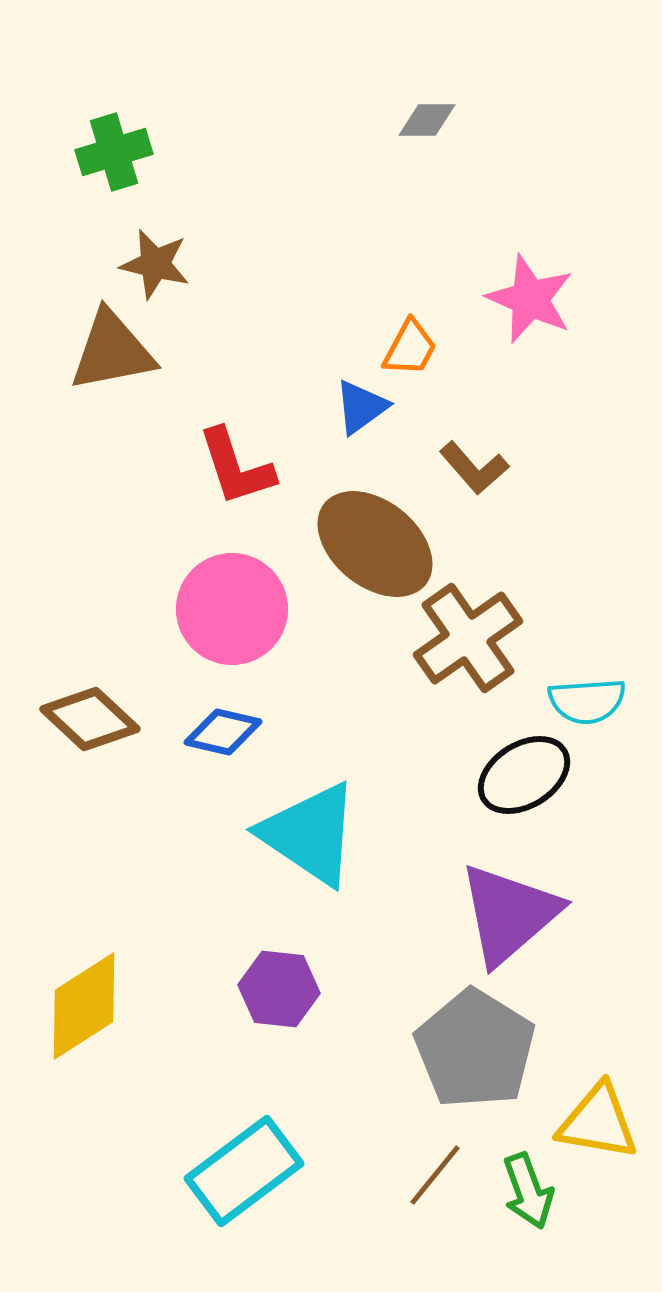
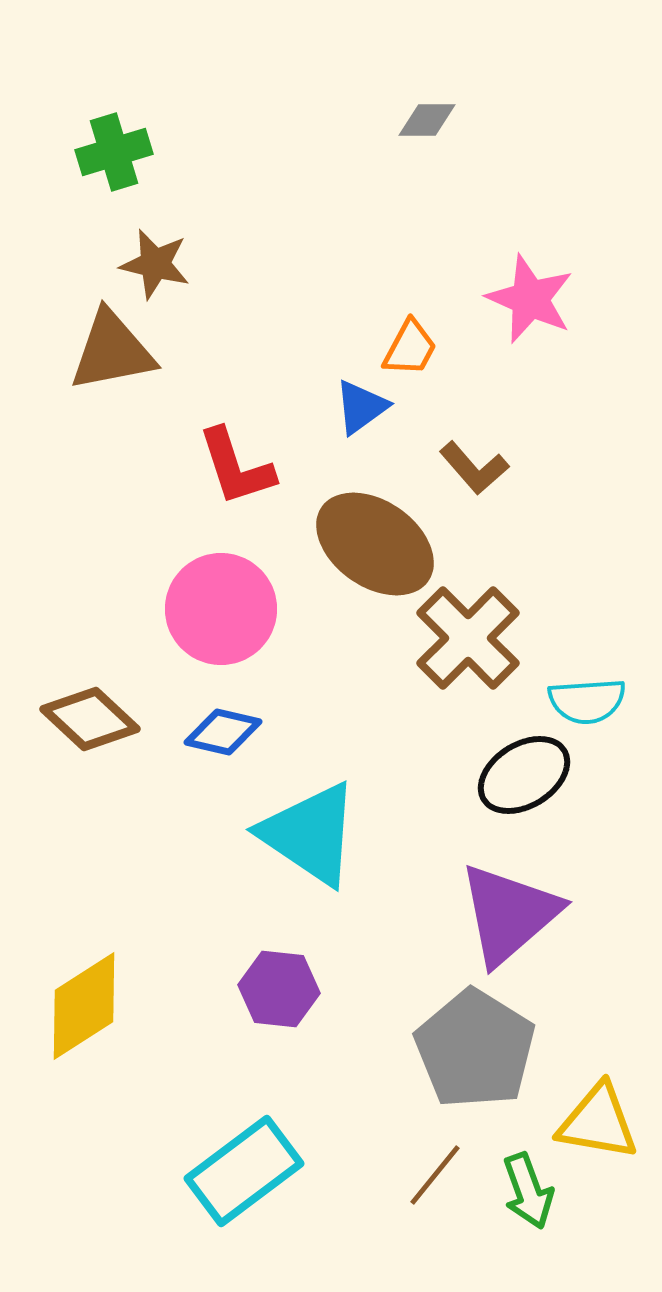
brown ellipse: rotated 4 degrees counterclockwise
pink circle: moved 11 px left
brown cross: rotated 10 degrees counterclockwise
